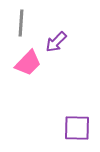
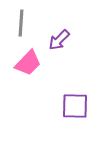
purple arrow: moved 3 px right, 2 px up
purple square: moved 2 px left, 22 px up
